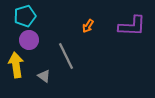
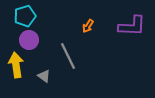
gray line: moved 2 px right
